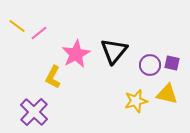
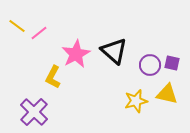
black triangle: rotated 28 degrees counterclockwise
